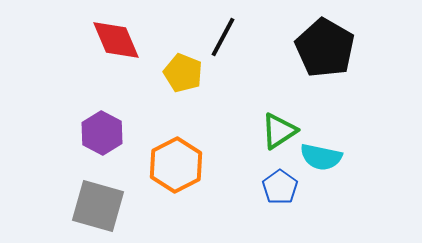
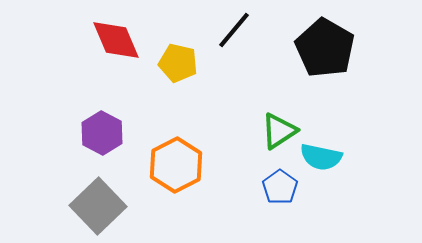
black line: moved 11 px right, 7 px up; rotated 12 degrees clockwise
yellow pentagon: moved 5 px left, 10 px up; rotated 9 degrees counterclockwise
gray square: rotated 30 degrees clockwise
